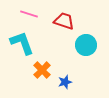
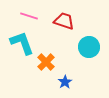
pink line: moved 2 px down
cyan circle: moved 3 px right, 2 px down
orange cross: moved 4 px right, 8 px up
blue star: rotated 16 degrees counterclockwise
